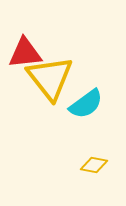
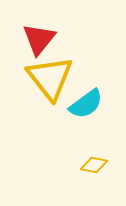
red triangle: moved 14 px right, 14 px up; rotated 45 degrees counterclockwise
